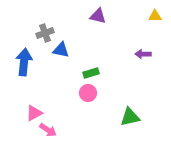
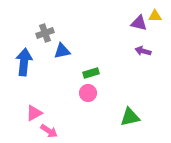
purple triangle: moved 41 px right, 7 px down
blue triangle: moved 1 px right, 1 px down; rotated 24 degrees counterclockwise
purple arrow: moved 3 px up; rotated 14 degrees clockwise
pink arrow: moved 1 px right, 1 px down
